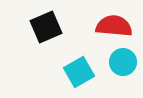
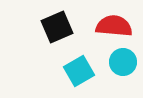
black square: moved 11 px right
cyan square: moved 1 px up
